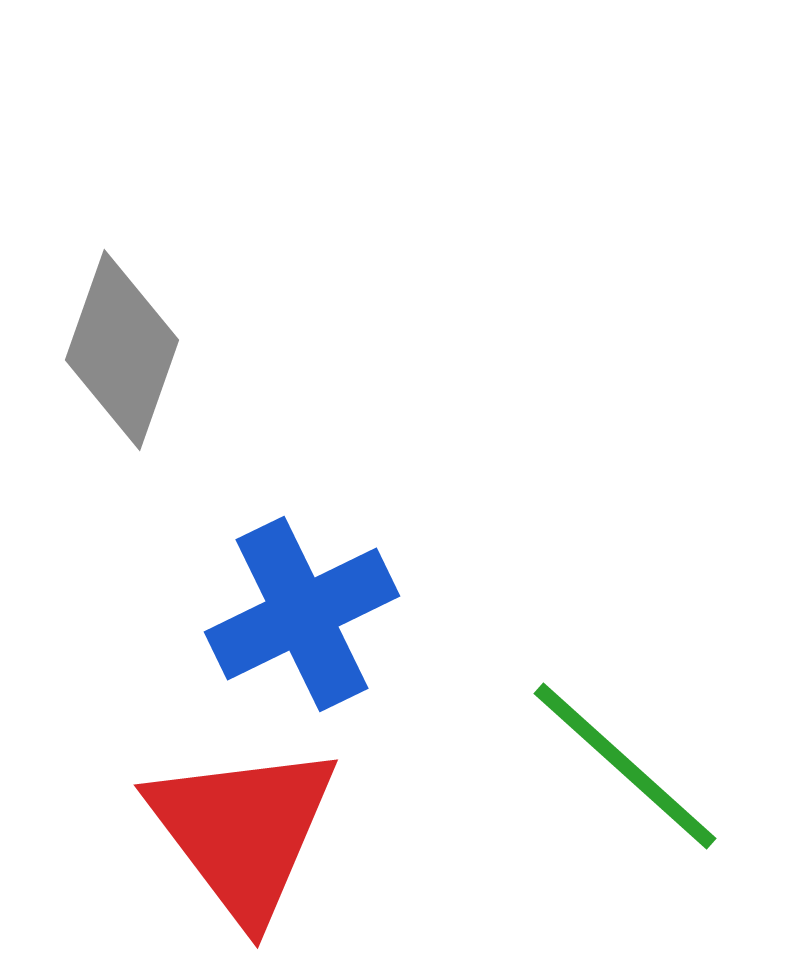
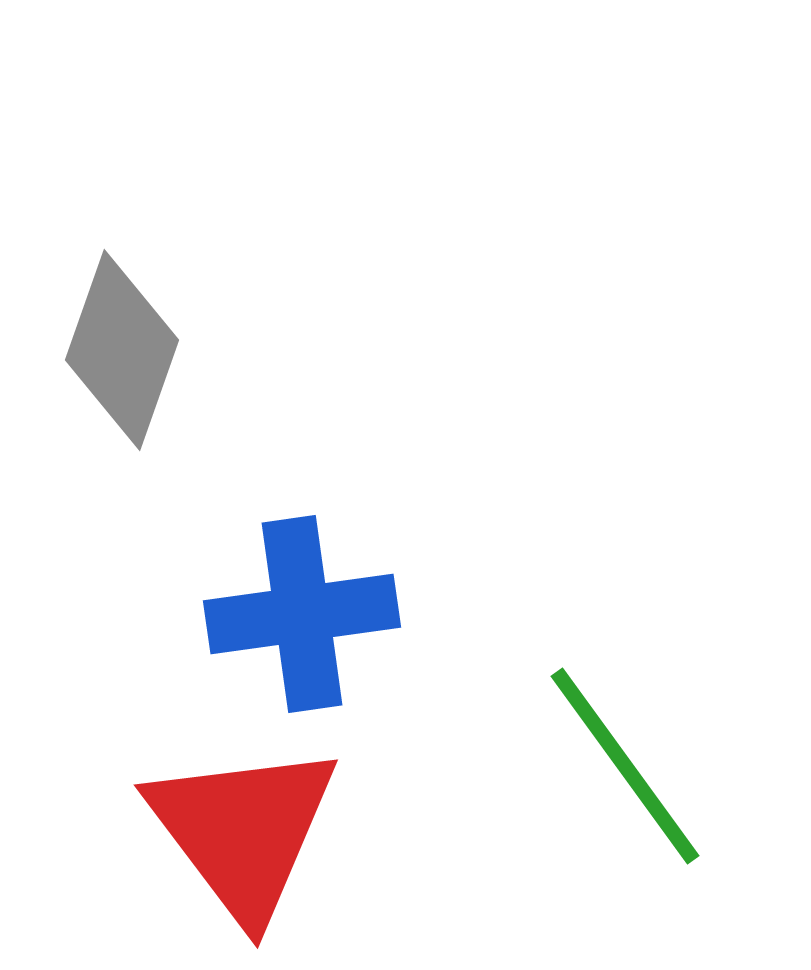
blue cross: rotated 18 degrees clockwise
green line: rotated 12 degrees clockwise
